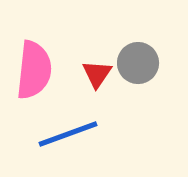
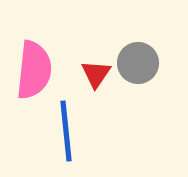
red triangle: moved 1 px left
blue line: moved 2 px left, 3 px up; rotated 76 degrees counterclockwise
